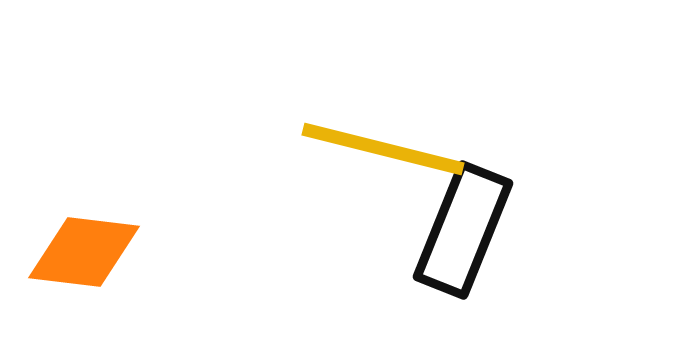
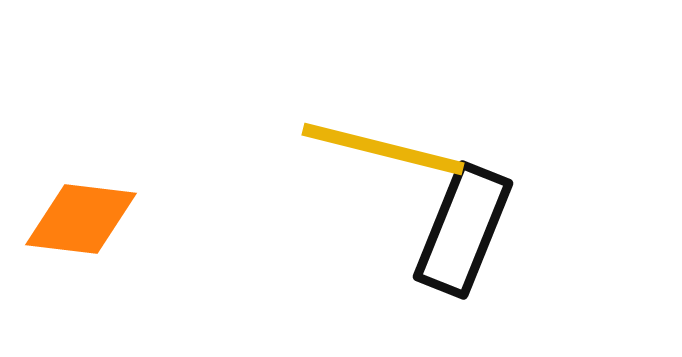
orange diamond: moved 3 px left, 33 px up
